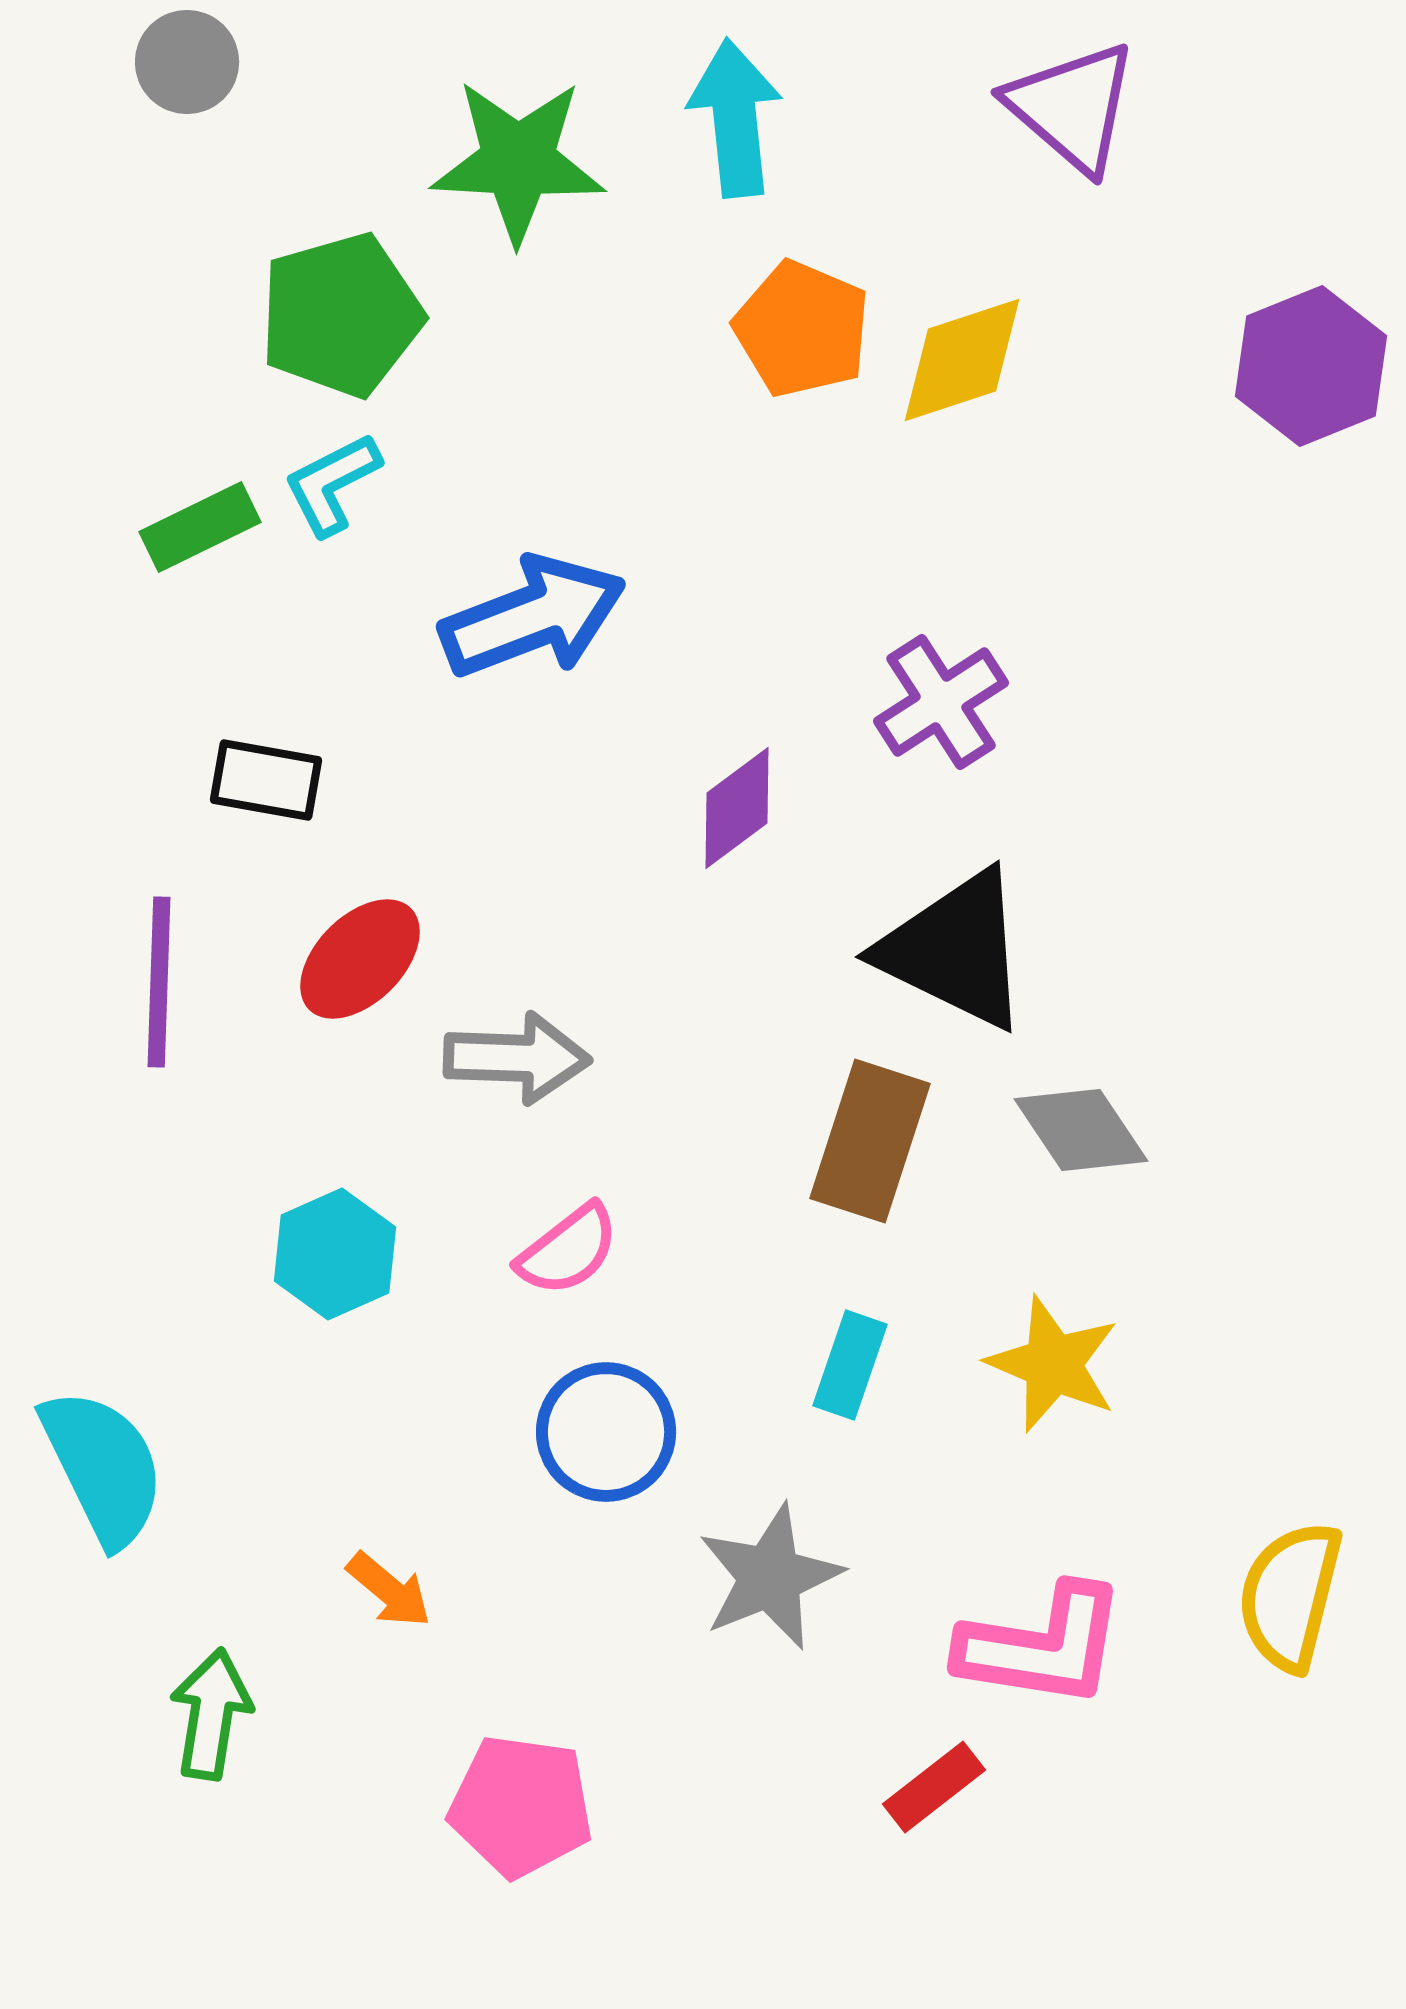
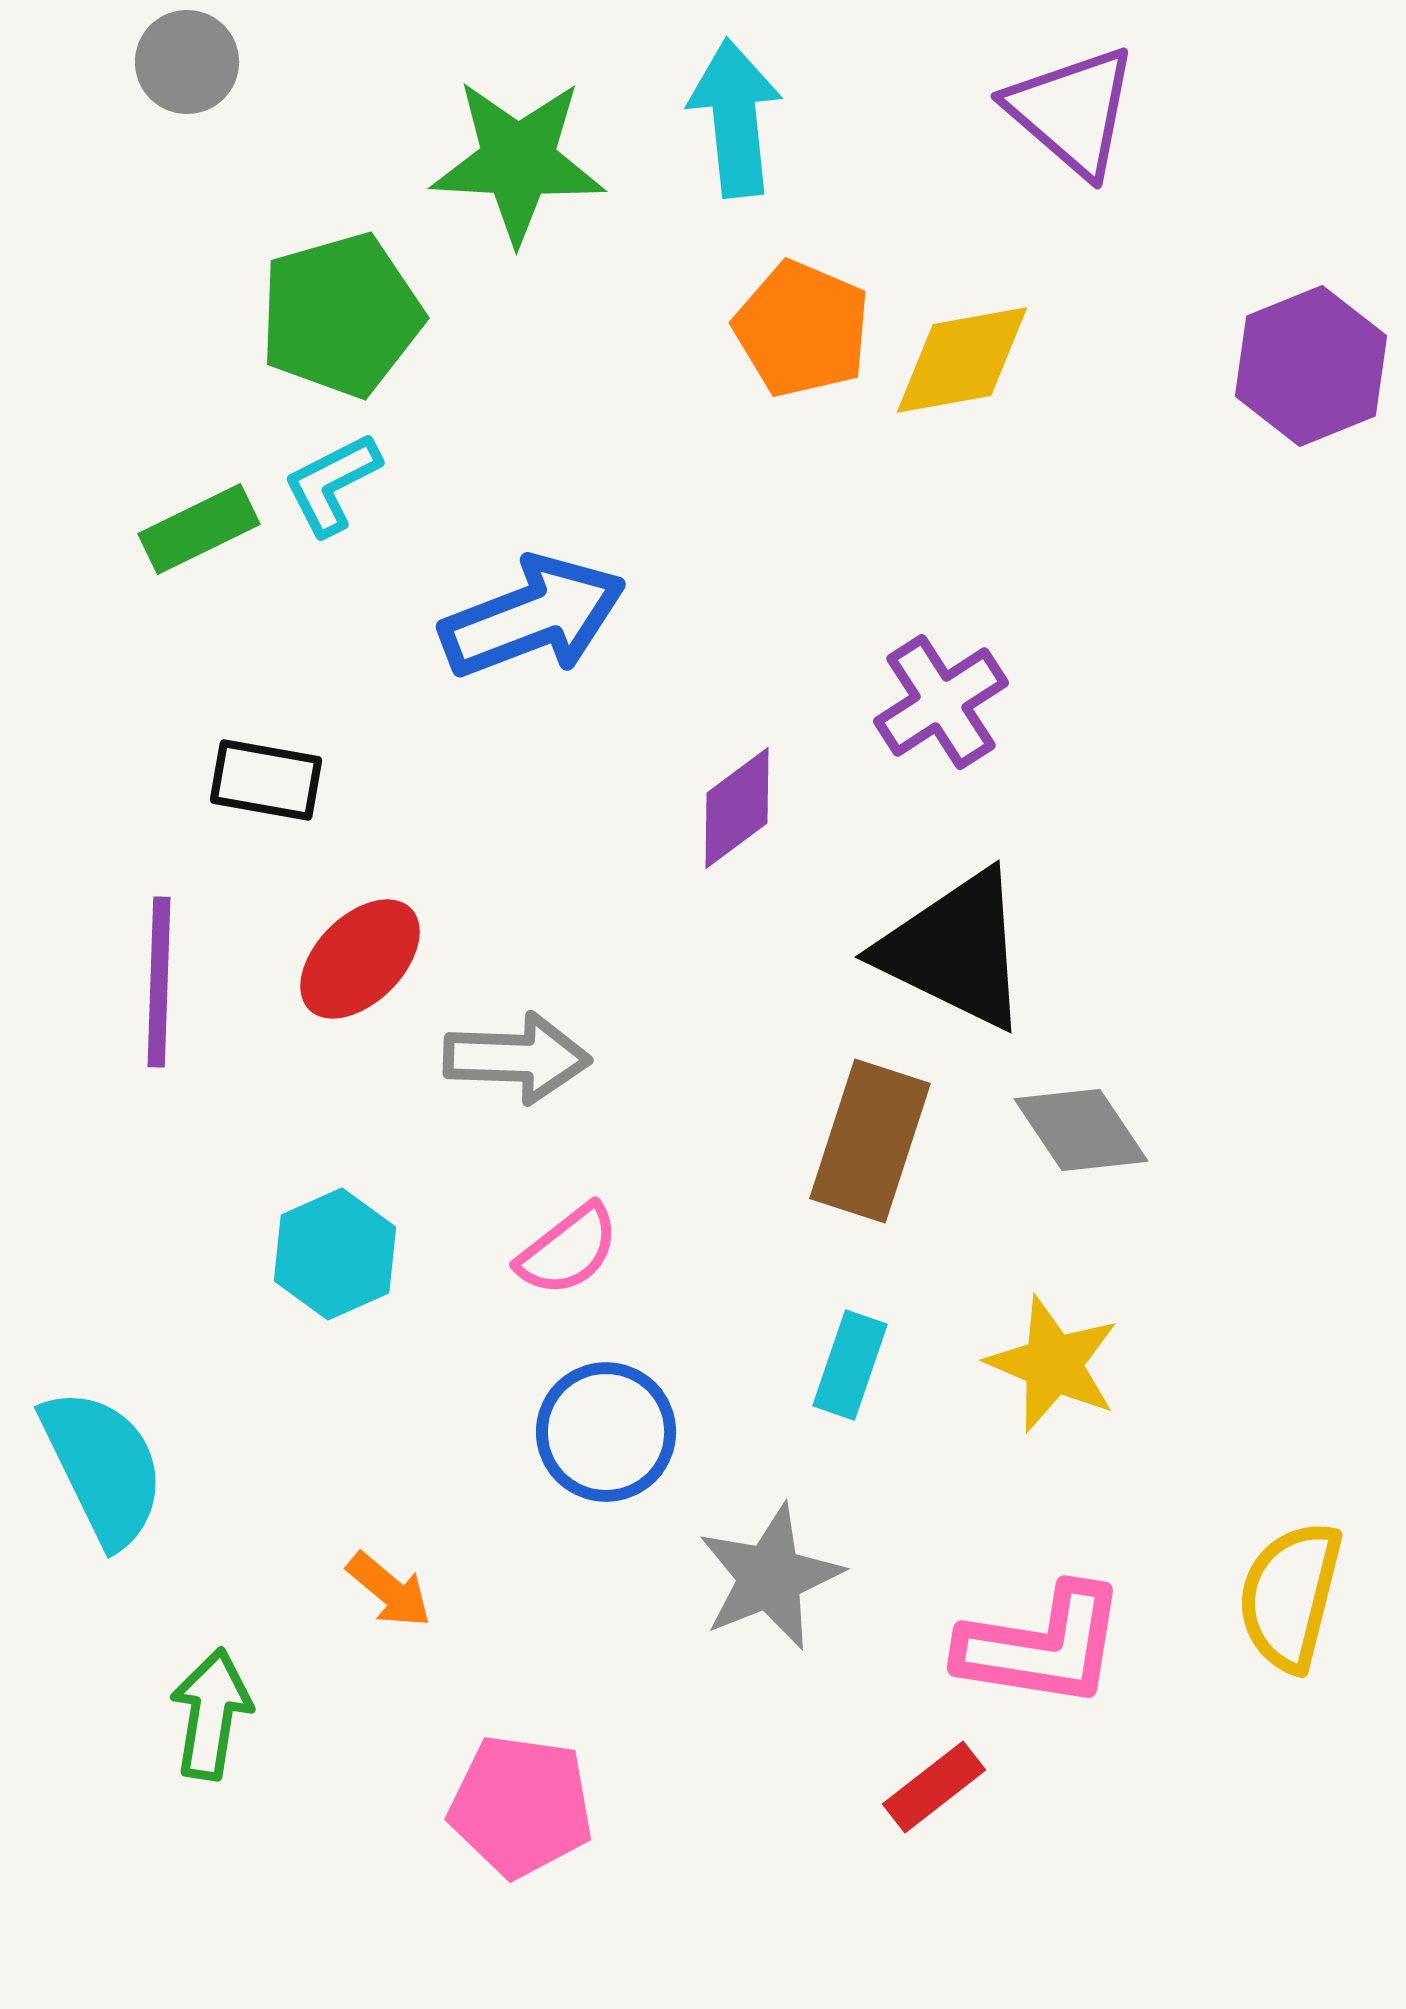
purple triangle: moved 4 px down
yellow diamond: rotated 8 degrees clockwise
green rectangle: moved 1 px left, 2 px down
